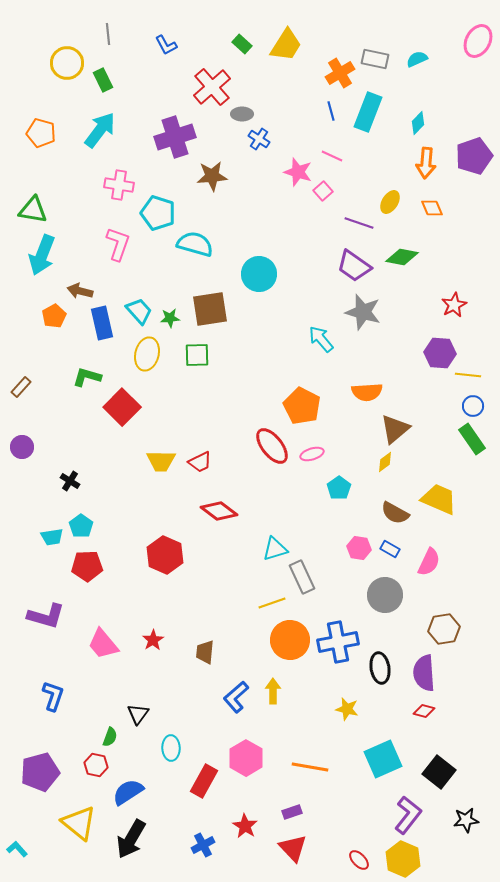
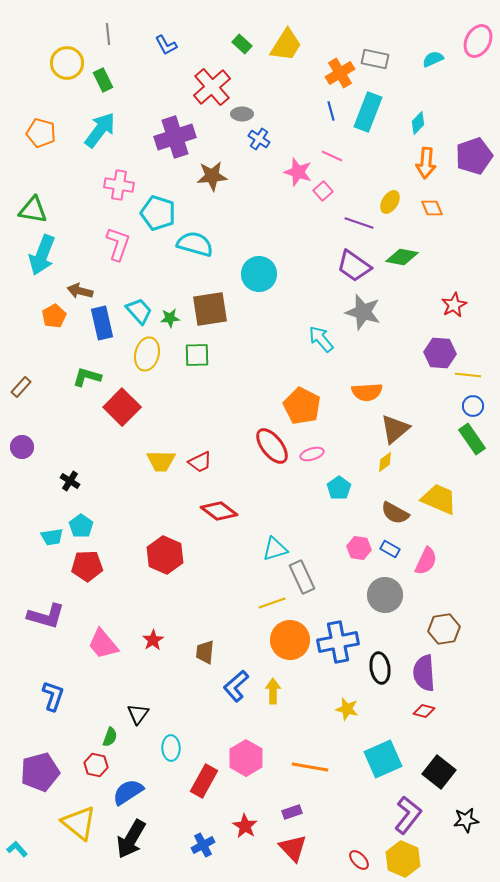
cyan semicircle at (417, 59): moved 16 px right
pink semicircle at (429, 562): moved 3 px left, 1 px up
blue L-shape at (236, 697): moved 11 px up
